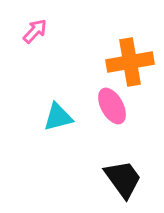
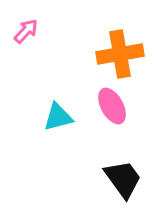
pink arrow: moved 9 px left
orange cross: moved 10 px left, 8 px up
